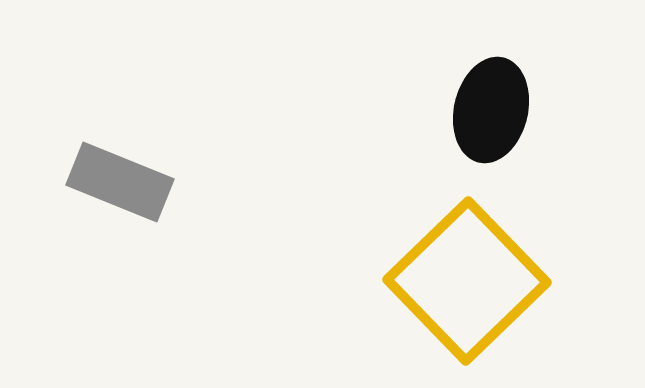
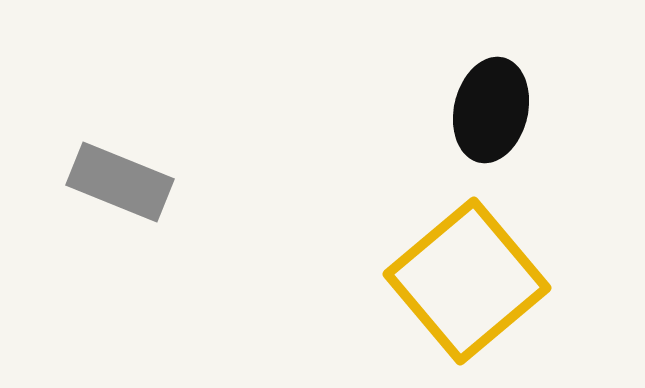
yellow square: rotated 4 degrees clockwise
